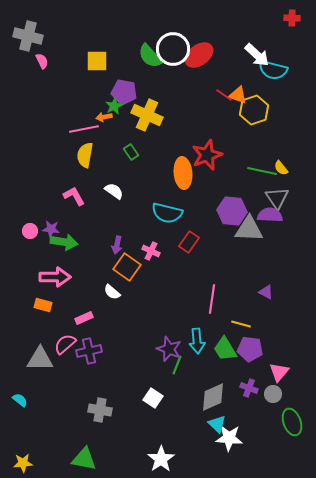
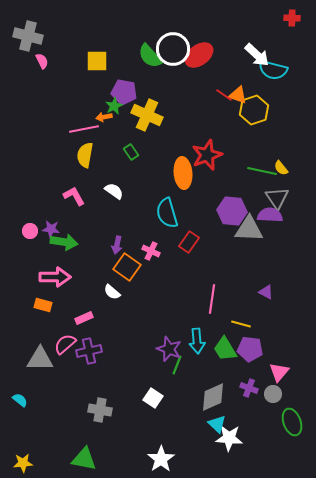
cyan semicircle at (167, 213): rotated 60 degrees clockwise
